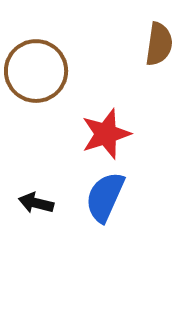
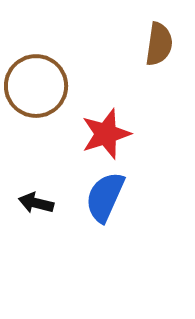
brown circle: moved 15 px down
